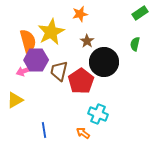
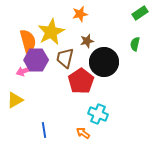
brown star: rotated 24 degrees clockwise
brown trapezoid: moved 6 px right, 13 px up
